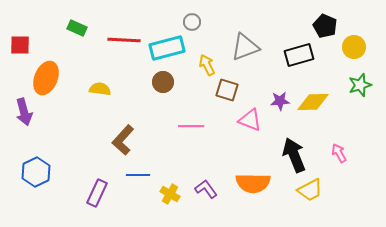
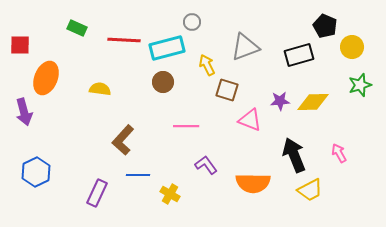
yellow circle: moved 2 px left
pink line: moved 5 px left
purple L-shape: moved 24 px up
